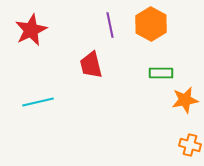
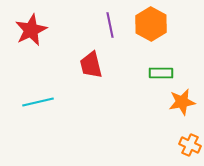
orange star: moved 3 px left, 2 px down
orange cross: rotated 10 degrees clockwise
